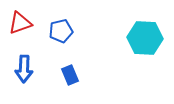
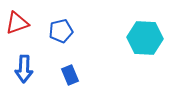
red triangle: moved 3 px left
